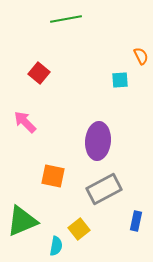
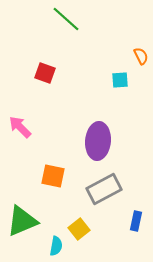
green line: rotated 52 degrees clockwise
red square: moved 6 px right; rotated 20 degrees counterclockwise
pink arrow: moved 5 px left, 5 px down
